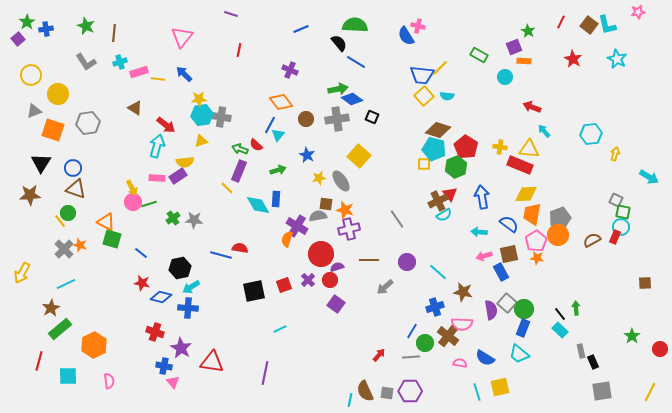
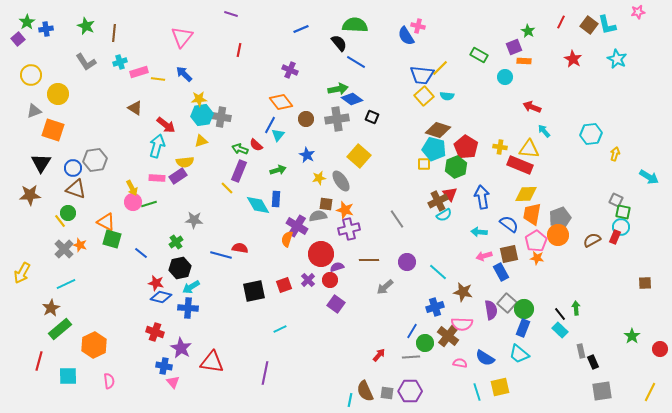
gray hexagon at (88, 123): moved 7 px right, 37 px down
green cross at (173, 218): moved 3 px right, 24 px down
red star at (142, 283): moved 14 px right
